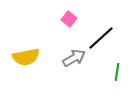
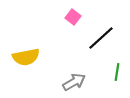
pink square: moved 4 px right, 2 px up
gray arrow: moved 24 px down
